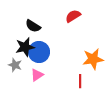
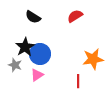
red semicircle: moved 2 px right
black semicircle: moved 9 px up
black star: rotated 18 degrees counterclockwise
blue circle: moved 1 px right, 2 px down
red line: moved 2 px left
